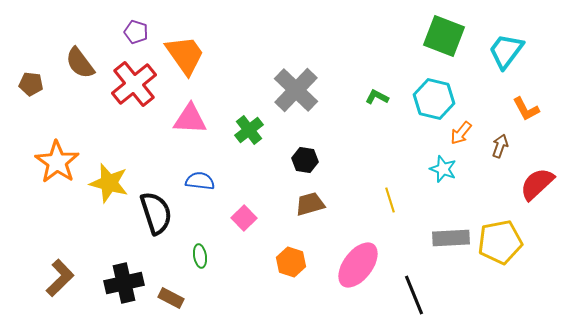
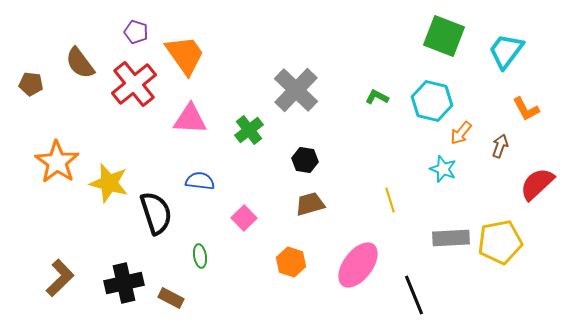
cyan hexagon: moved 2 px left, 2 px down
